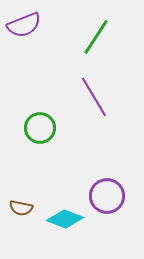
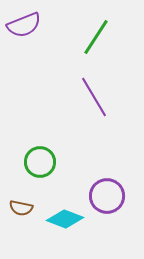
green circle: moved 34 px down
